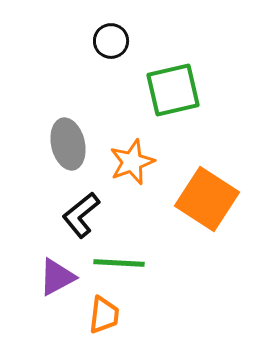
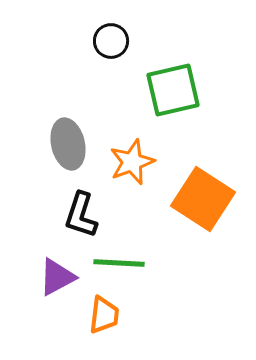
orange square: moved 4 px left
black L-shape: rotated 33 degrees counterclockwise
